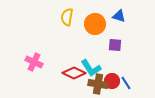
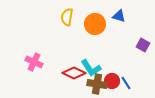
purple square: moved 28 px right; rotated 24 degrees clockwise
brown cross: moved 1 px left
